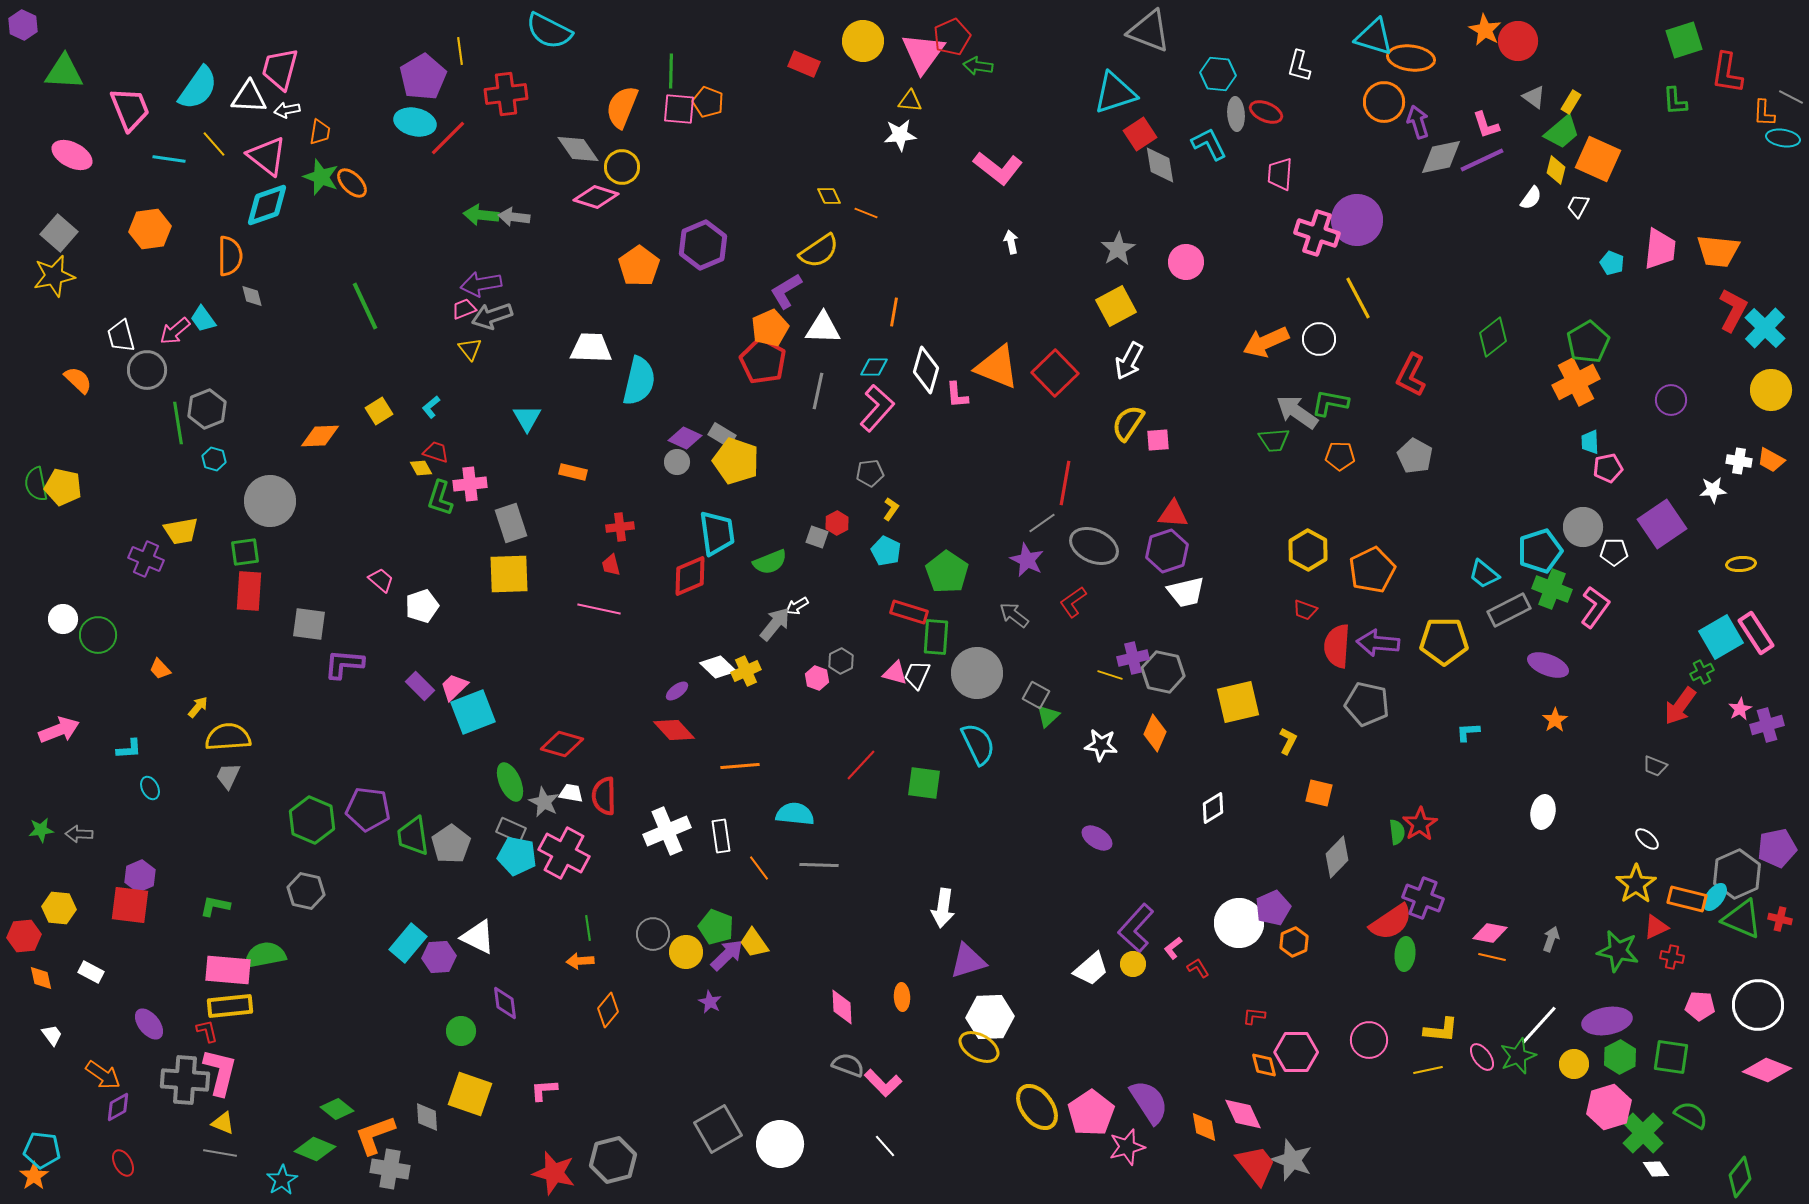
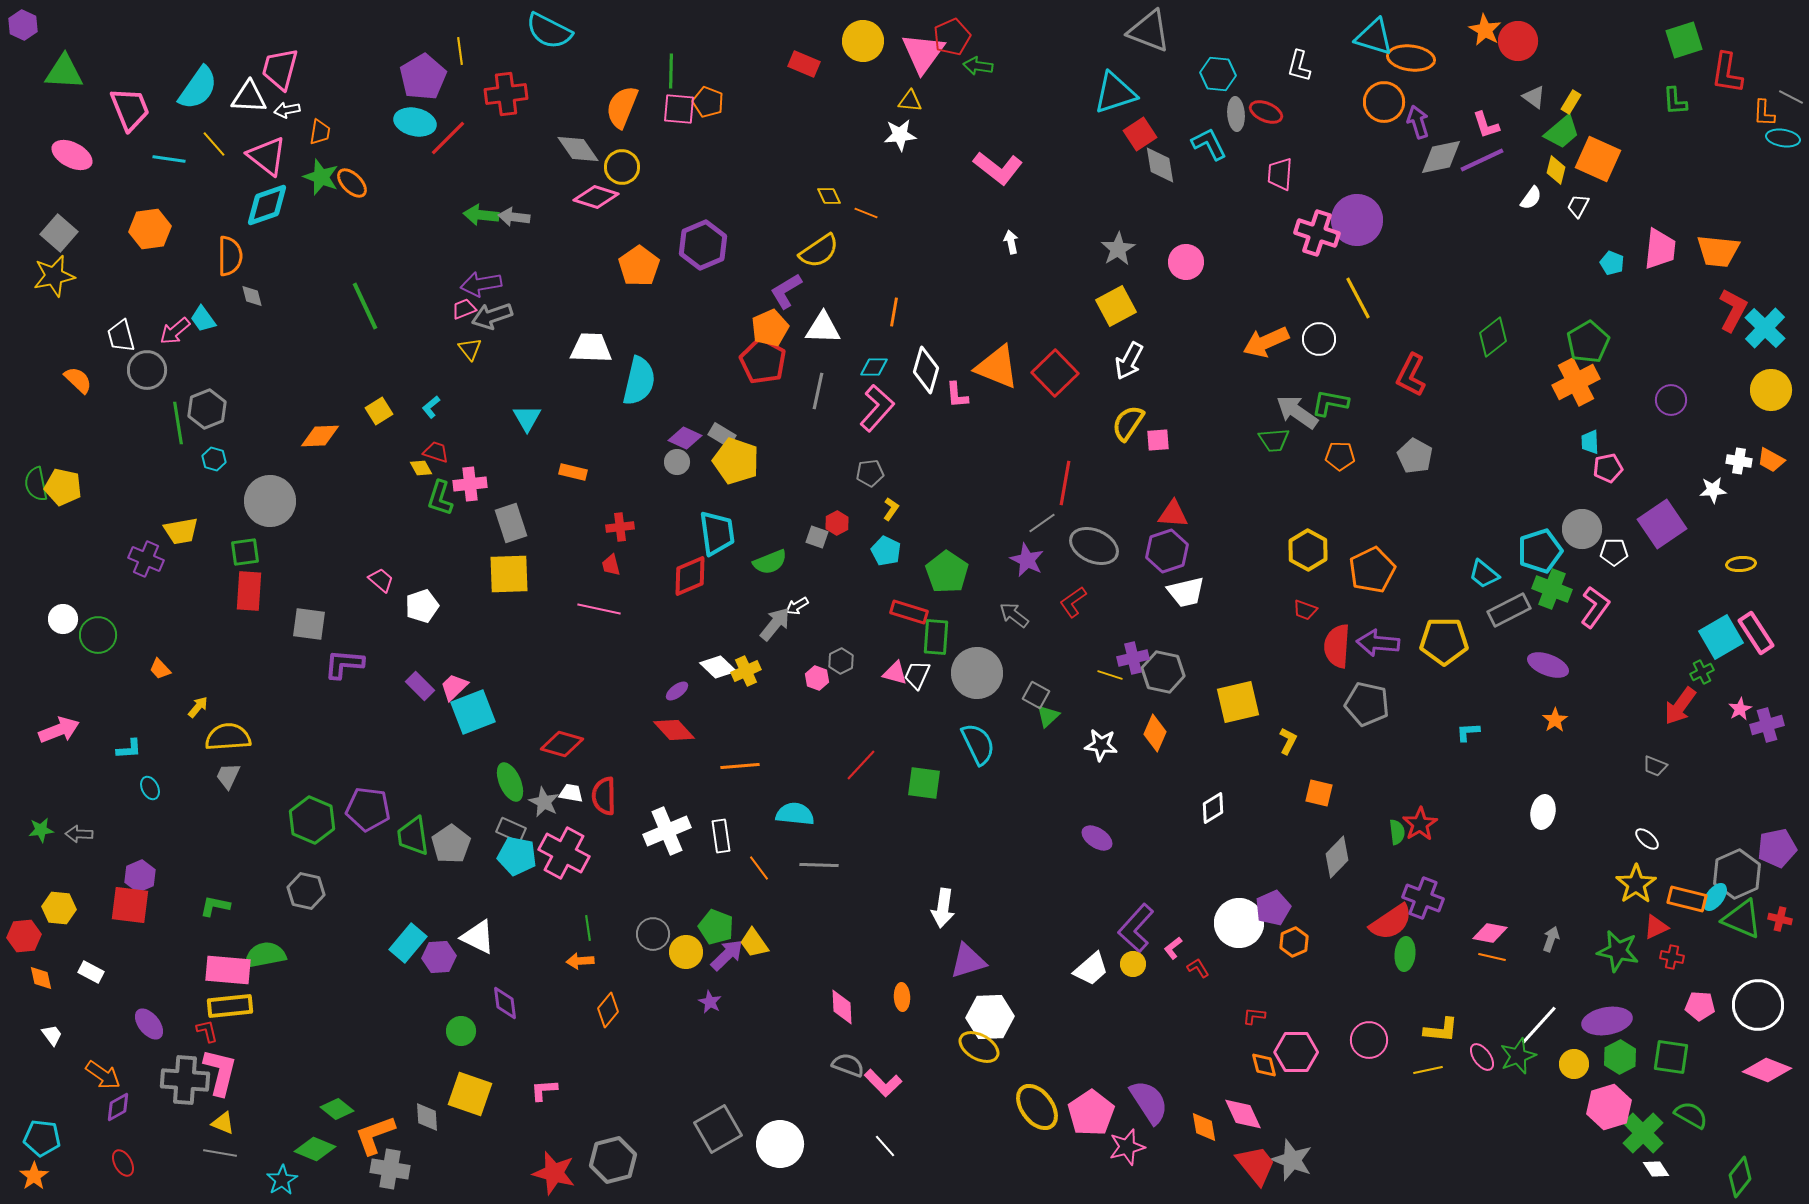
gray circle at (1583, 527): moved 1 px left, 2 px down
cyan pentagon at (42, 1150): moved 12 px up
